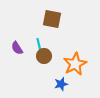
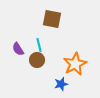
purple semicircle: moved 1 px right, 1 px down
brown circle: moved 7 px left, 4 px down
